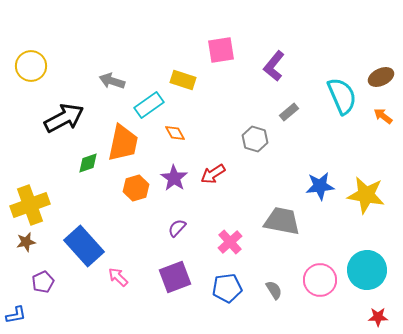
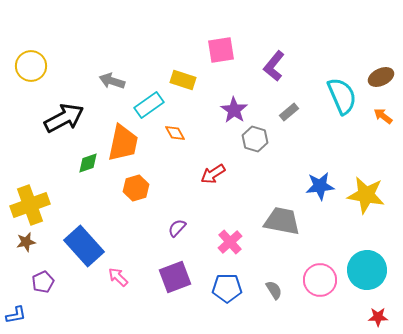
purple star: moved 60 px right, 68 px up
blue pentagon: rotated 8 degrees clockwise
